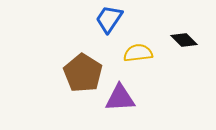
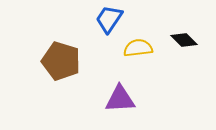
yellow semicircle: moved 5 px up
brown pentagon: moved 22 px left, 12 px up; rotated 15 degrees counterclockwise
purple triangle: moved 1 px down
